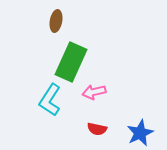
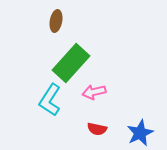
green rectangle: moved 1 px down; rotated 18 degrees clockwise
